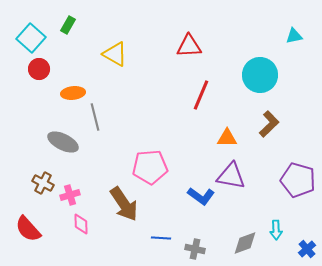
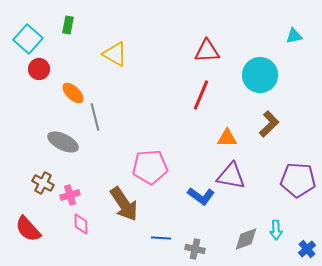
green rectangle: rotated 18 degrees counterclockwise
cyan square: moved 3 px left, 1 px down
red triangle: moved 18 px right, 5 px down
orange ellipse: rotated 50 degrees clockwise
purple pentagon: rotated 12 degrees counterclockwise
gray diamond: moved 1 px right, 4 px up
